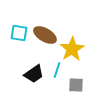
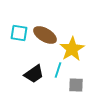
cyan line: moved 1 px right
